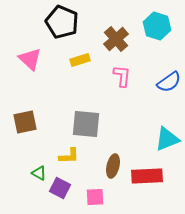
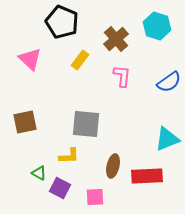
yellow rectangle: rotated 36 degrees counterclockwise
